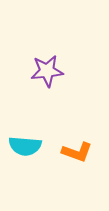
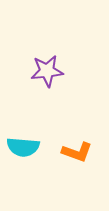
cyan semicircle: moved 2 px left, 1 px down
